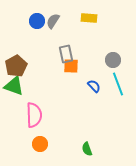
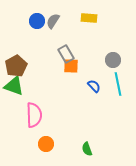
gray rectangle: rotated 18 degrees counterclockwise
cyan line: rotated 10 degrees clockwise
orange circle: moved 6 px right
